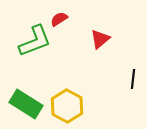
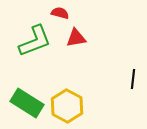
red semicircle: moved 1 px right, 6 px up; rotated 48 degrees clockwise
red triangle: moved 24 px left, 1 px up; rotated 30 degrees clockwise
green rectangle: moved 1 px right, 1 px up
